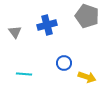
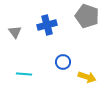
blue circle: moved 1 px left, 1 px up
